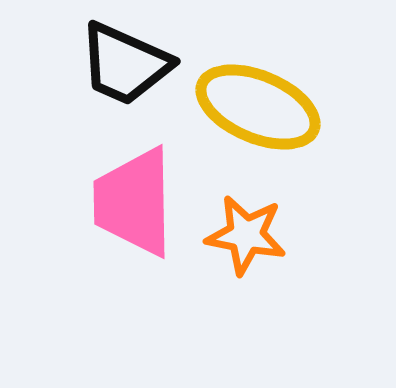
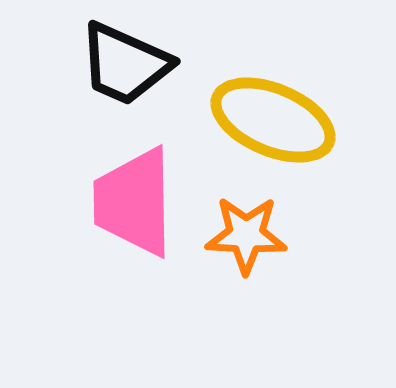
yellow ellipse: moved 15 px right, 13 px down
orange star: rotated 8 degrees counterclockwise
